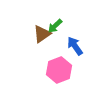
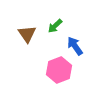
brown triangle: moved 15 px left; rotated 30 degrees counterclockwise
